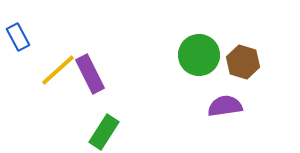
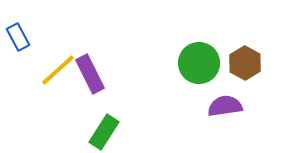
green circle: moved 8 px down
brown hexagon: moved 2 px right, 1 px down; rotated 12 degrees clockwise
